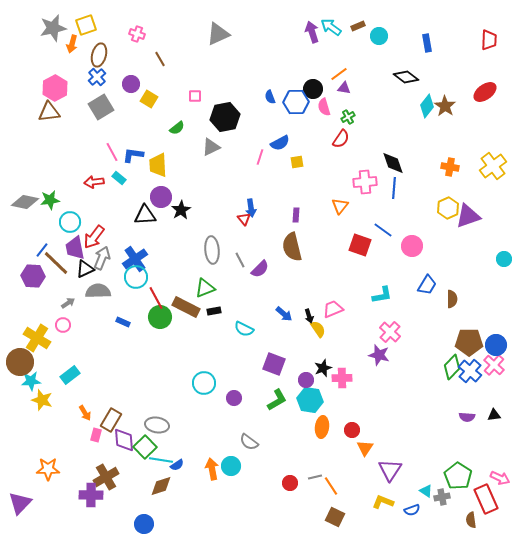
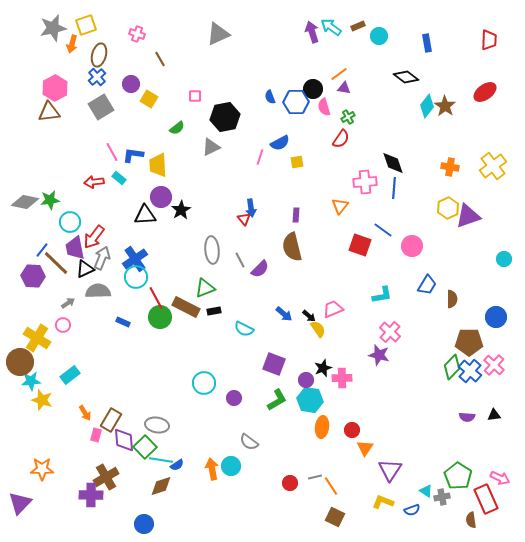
black arrow at (309, 316): rotated 32 degrees counterclockwise
blue circle at (496, 345): moved 28 px up
orange star at (48, 469): moved 6 px left
